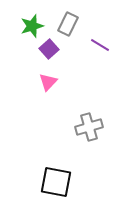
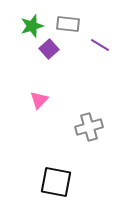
gray rectangle: rotated 70 degrees clockwise
pink triangle: moved 9 px left, 18 px down
